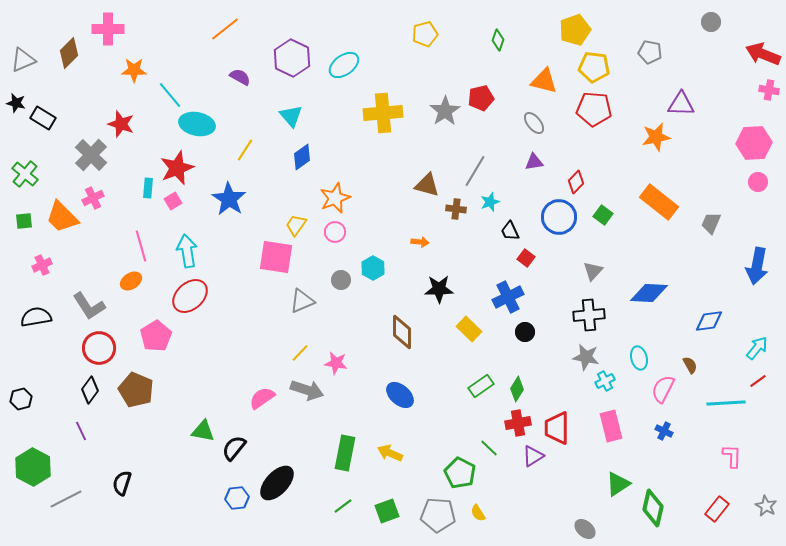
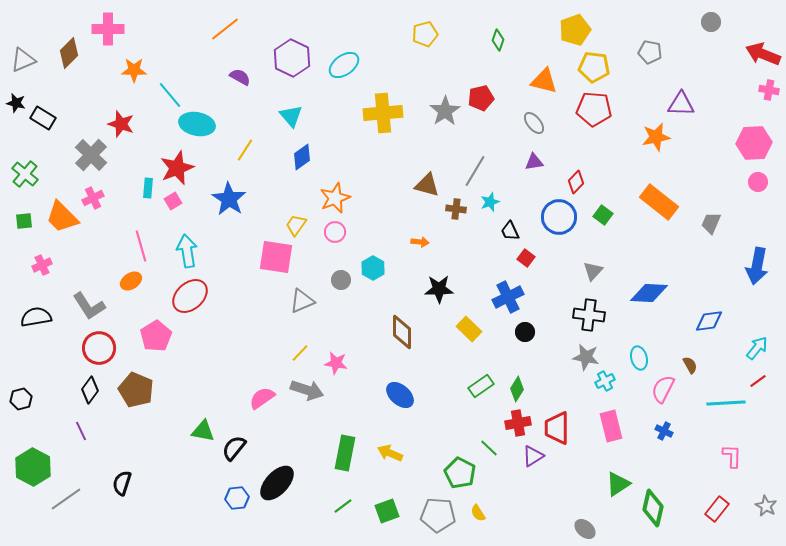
black cross at (589, 315): rotated 12 degrees clockwise
gray line at (66, 499): rotated 8 degrees counterclockwise
